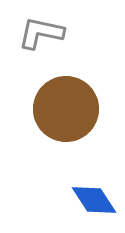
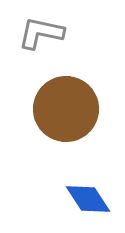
blue diamond: moved 6 px left, 1 px up
